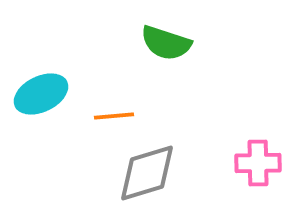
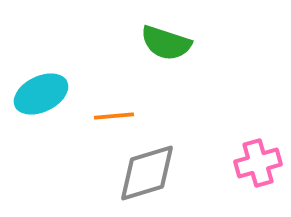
pink cross: rotated 15 degrees counterclockwise
